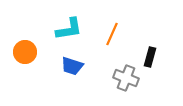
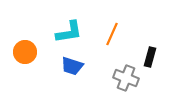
cyan L-shape: moved 3 px down
